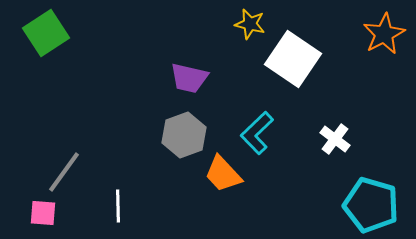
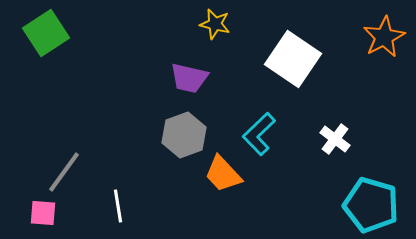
yellow star: moved 35 px left
orange star: moved 3 px down
cyan L-shape: moved 2 px right, 1 px down
white line: rotated 8 degrees counterclockwise
